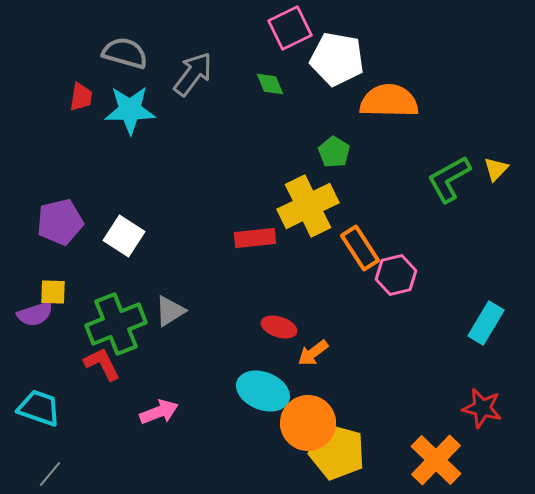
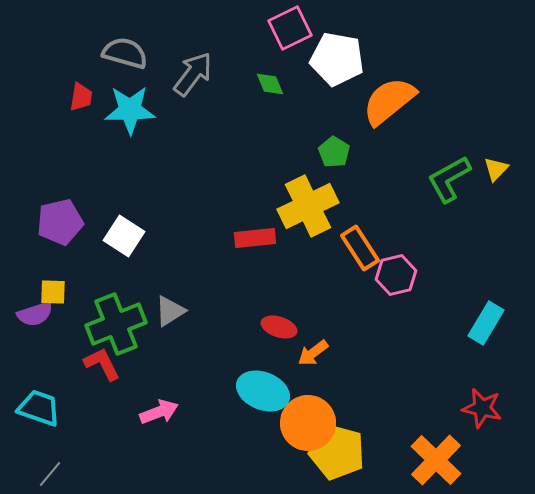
orange semicircle: rotated 40 degrees counterclockwise
